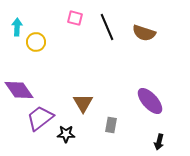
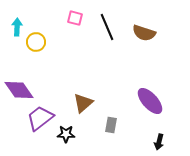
brown triangle: rotated 20 degrees clockwise
